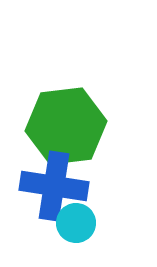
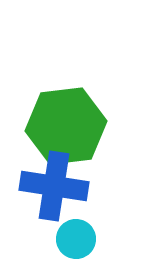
cyan circle: moved 16 px down
